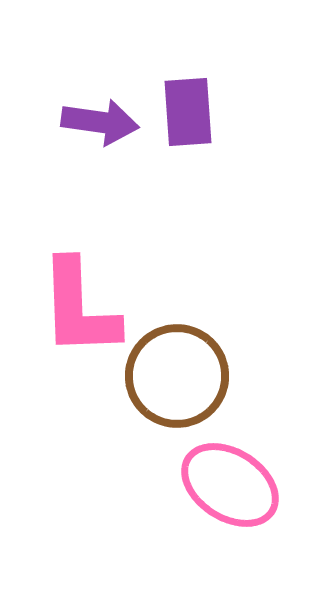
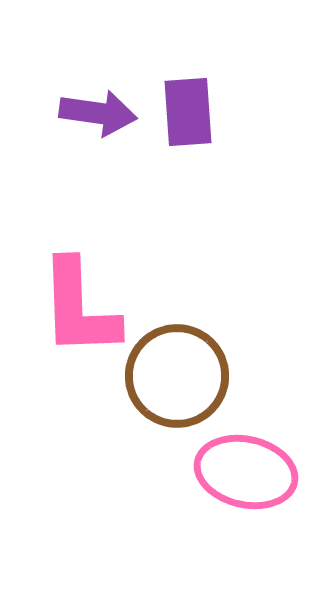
purple arrow: moved 2 px left, 9 px up
pink ellipse: moved 16 px right, 13 px up; rotated 20 degrees counterclockwise
